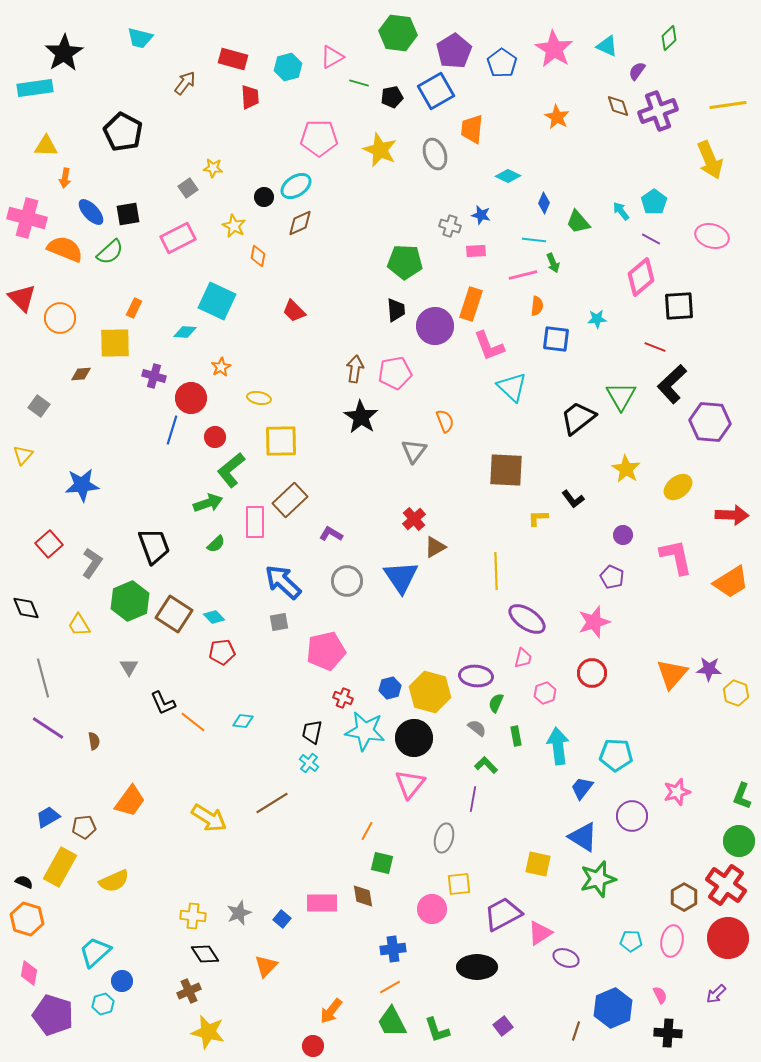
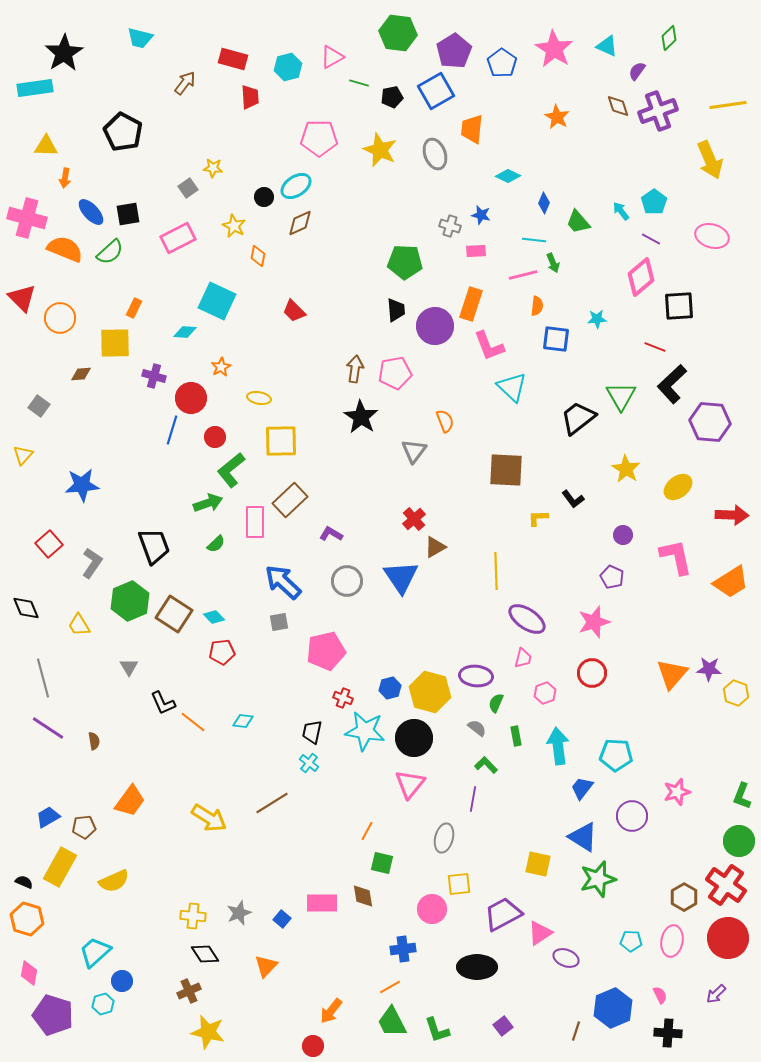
blue cross at (393, 949): moved 10 px right
